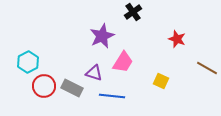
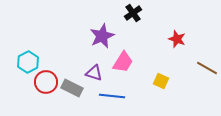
black cross: moved 1 px down
red circle: moved 2 px right, 4 px up
